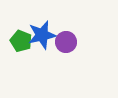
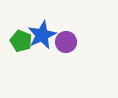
blue star: rotated 12 degrees counterclockwise
